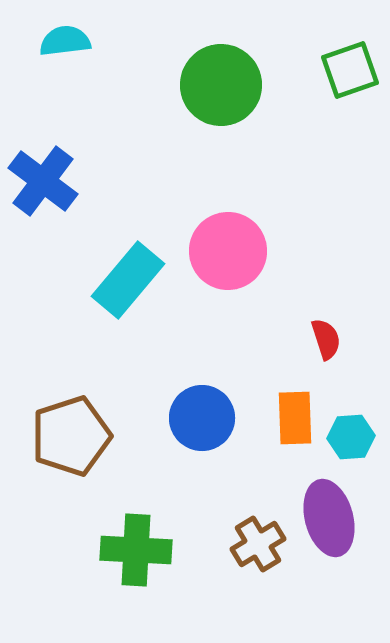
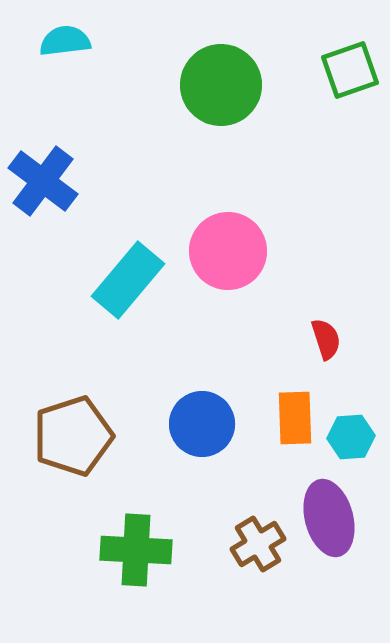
blue circle: moved 6 px down
brown pentagon: moved 2 px right
